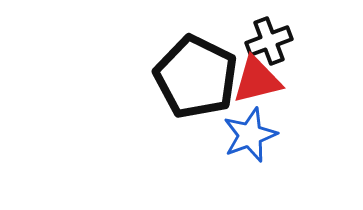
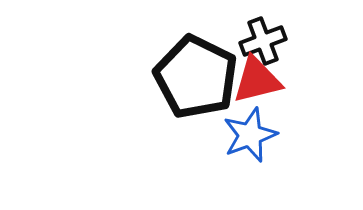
black cross: moved 6 px left
